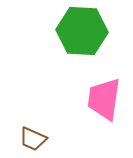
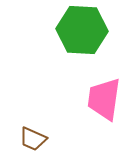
green hexagon: moved 1 px up
